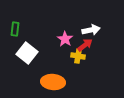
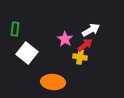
white arrow: rotated 18 degrees counterclockwise
yellow cross: moved 2 px right, 1 px down
